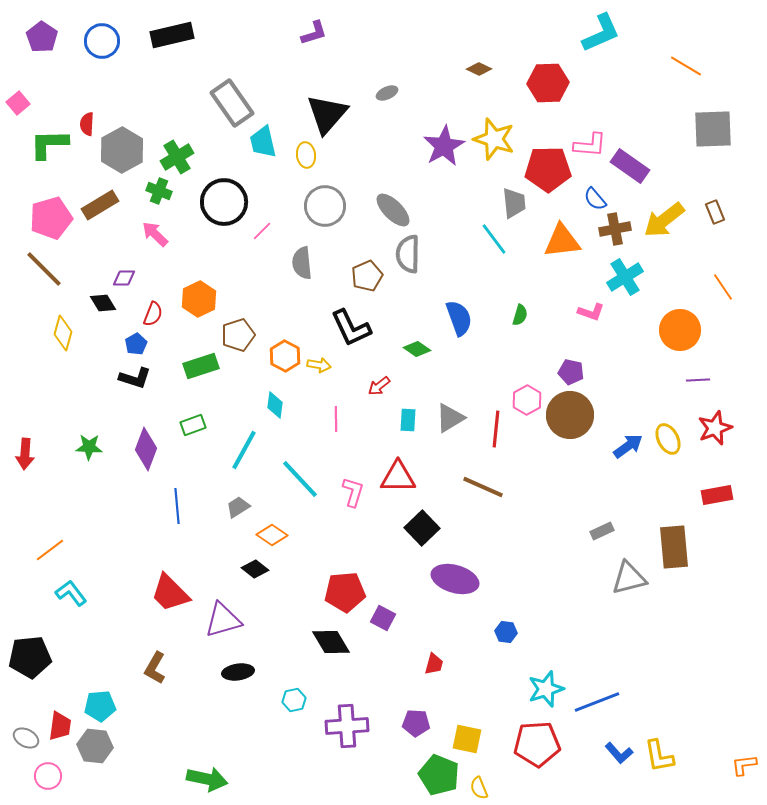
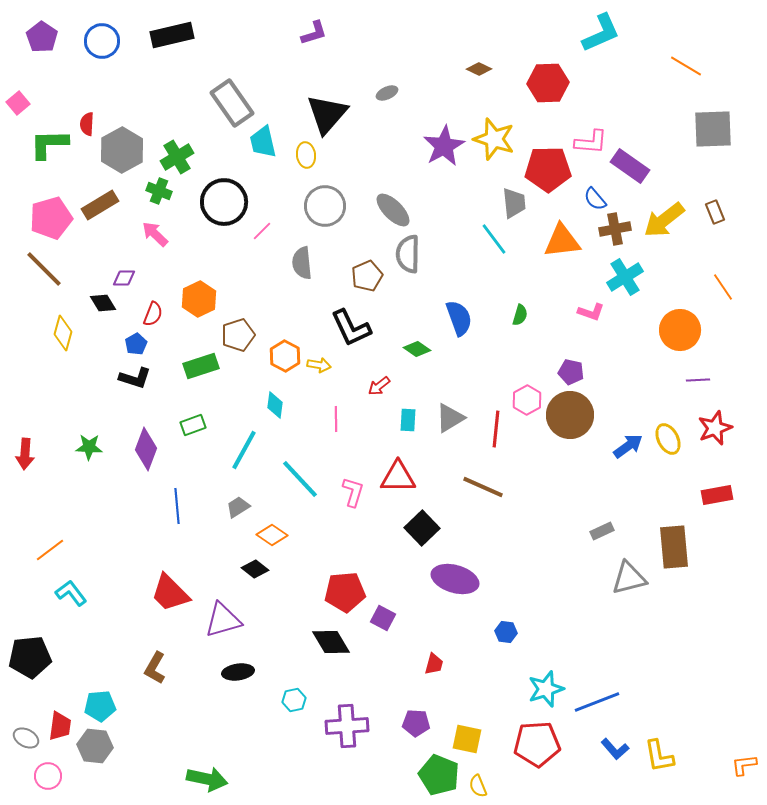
pink L-shape at (590, 145): moved 1 px right, 3 px up
blue L-shape at (619, 753): moved 4 px left, 4 px up
yellow semicircle at (479, 788): moved 1 px left, 2 px up
